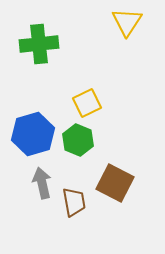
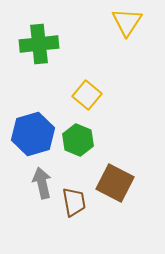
yellow square: moved 8 px up; rotated 24 degrees counterclockwise
